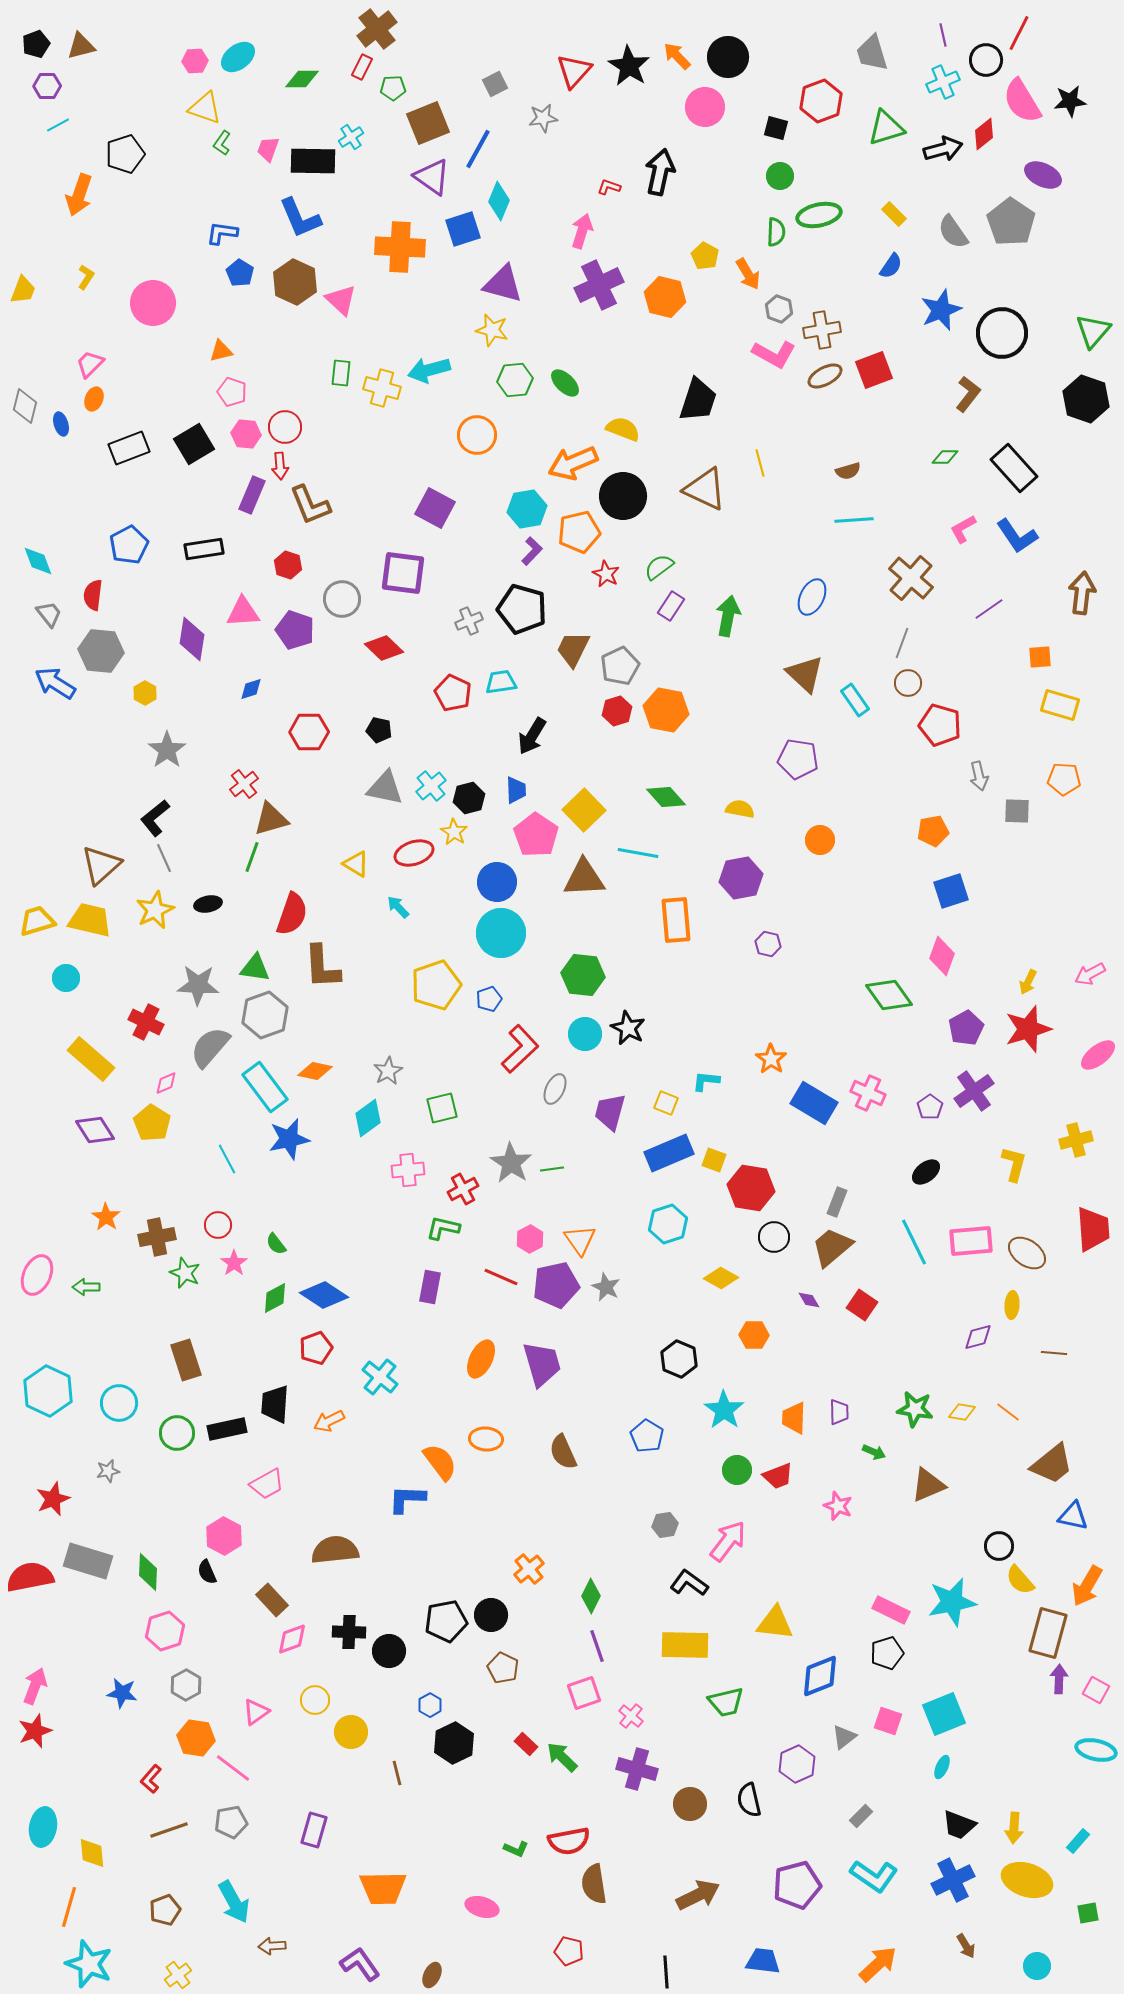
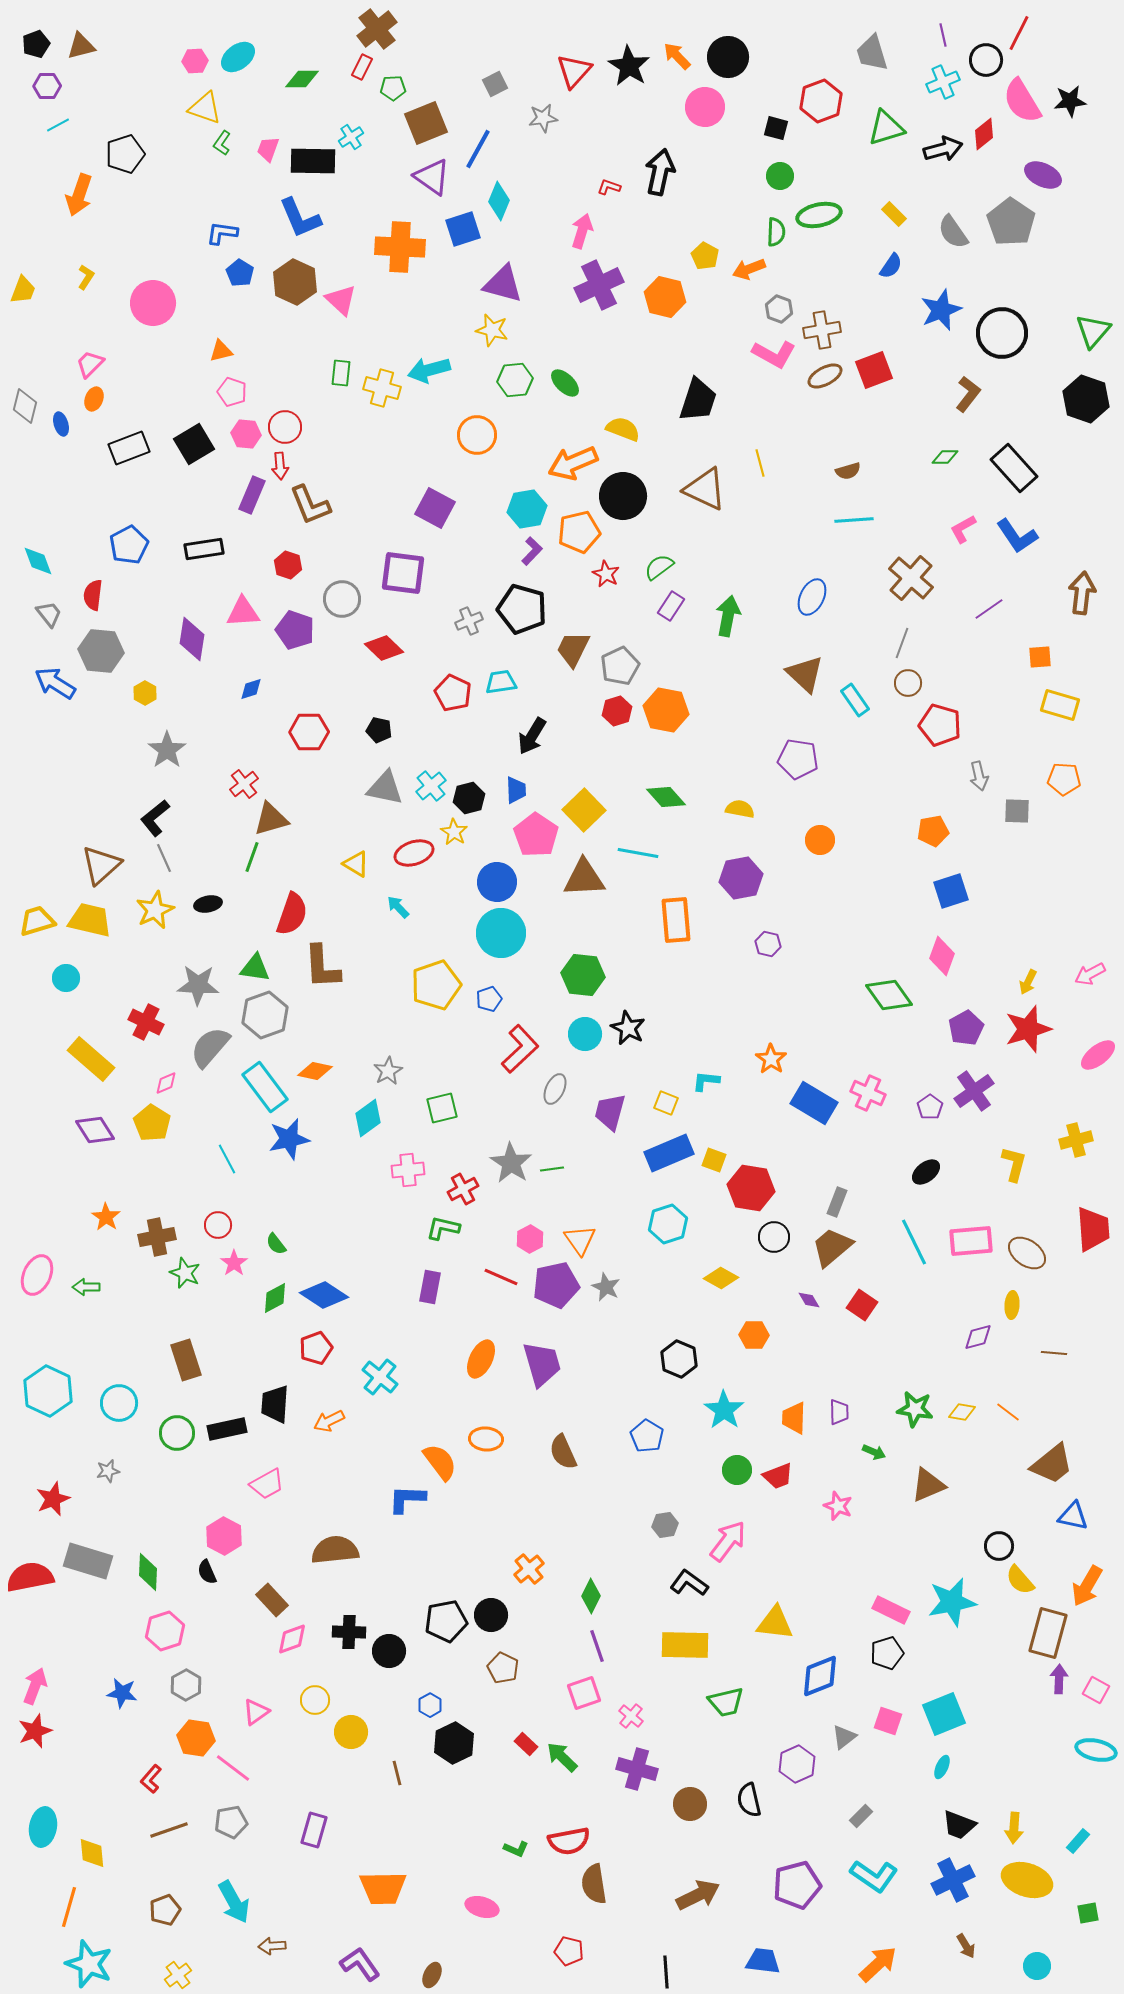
brown square at (428, 123): moved 2 px left
orange arrow at (748, 274): moved 1 px right, 5 px up; rotated 100 degrees clockwise
